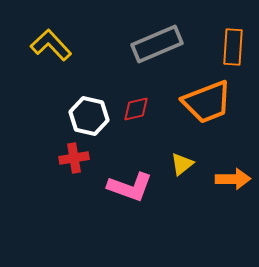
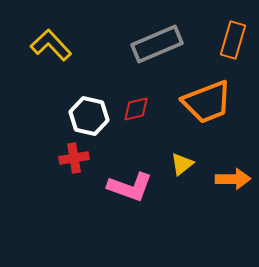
orange rectangle: moved 7 px up; rotated 12 degrees clockwise
